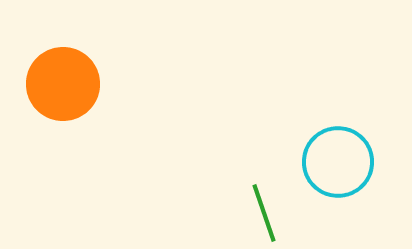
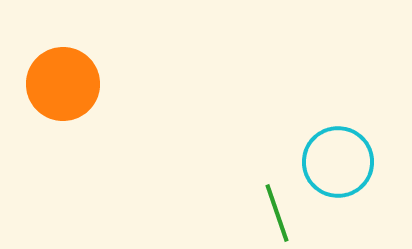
green line: moved 13 px right
